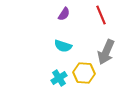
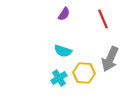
red line: moved 2 px right, 4 px down
cyan semicircle: moved 5 px down
gray arrow: moved 4 px right, 7 px down
